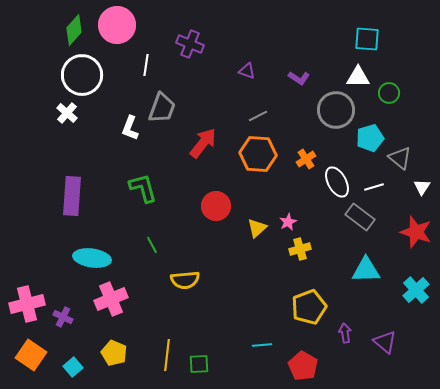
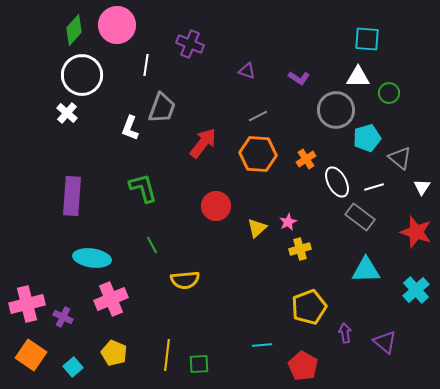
cyan pentagon at (370, 138): moved 3 px left
